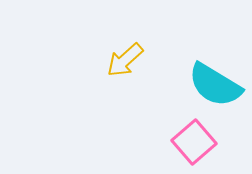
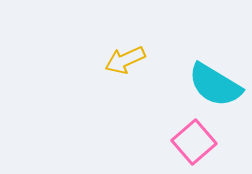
yellow arrow: rotated 18 degrees clockwise
